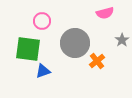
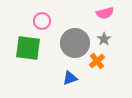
gray star: moved 18 px left, 1 px up
green square: moved 1 px up
blue triangle: moved 27 px right, 7 px down
